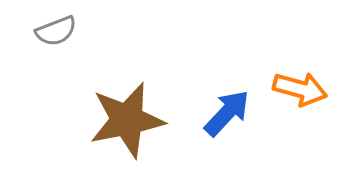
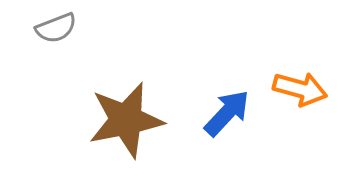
gray semicircle: moved 3 px up
brown star: moved 1 px left
